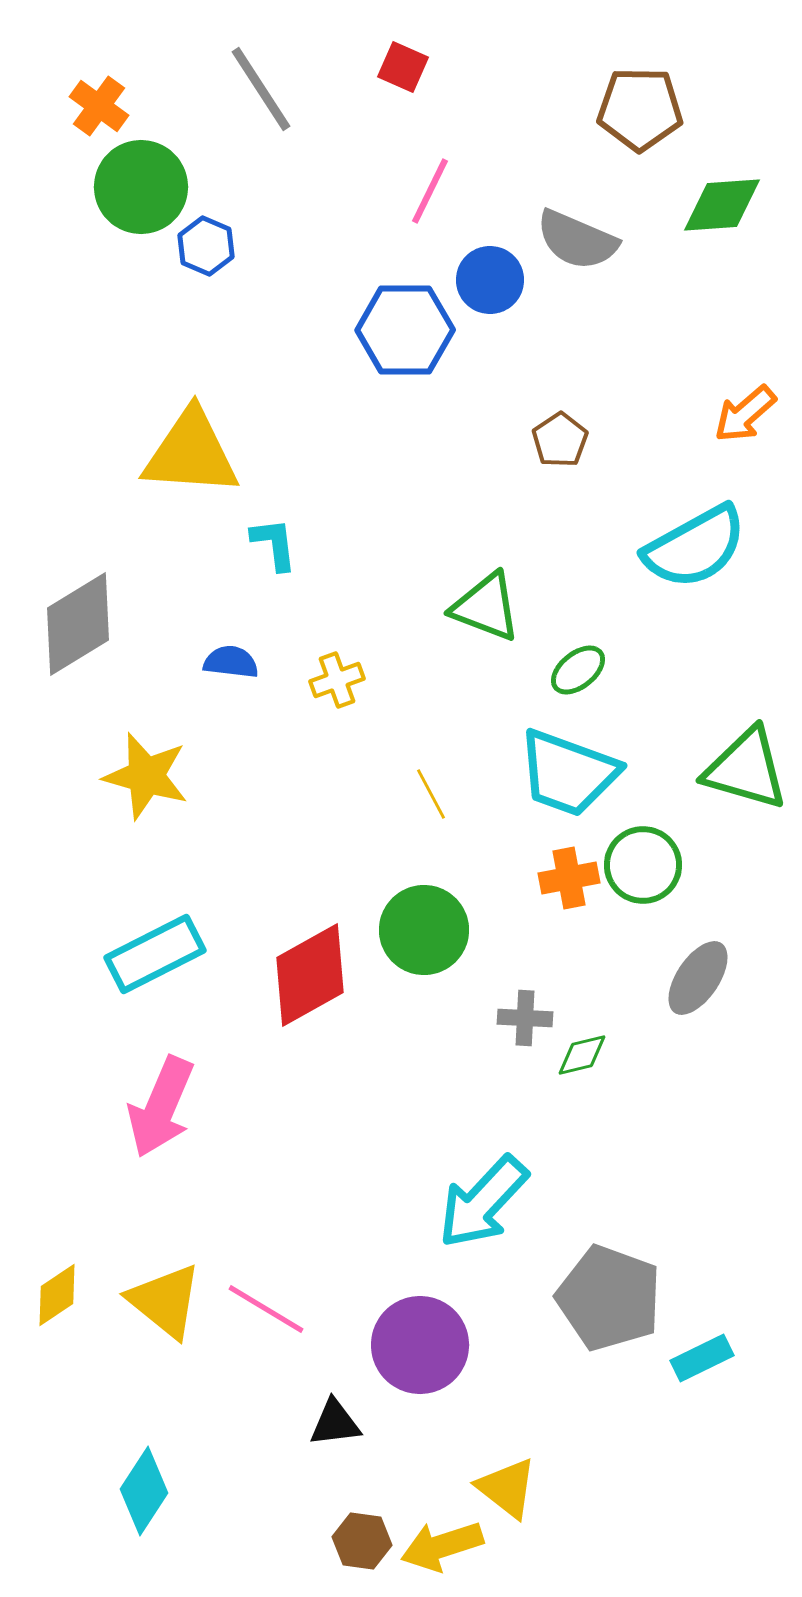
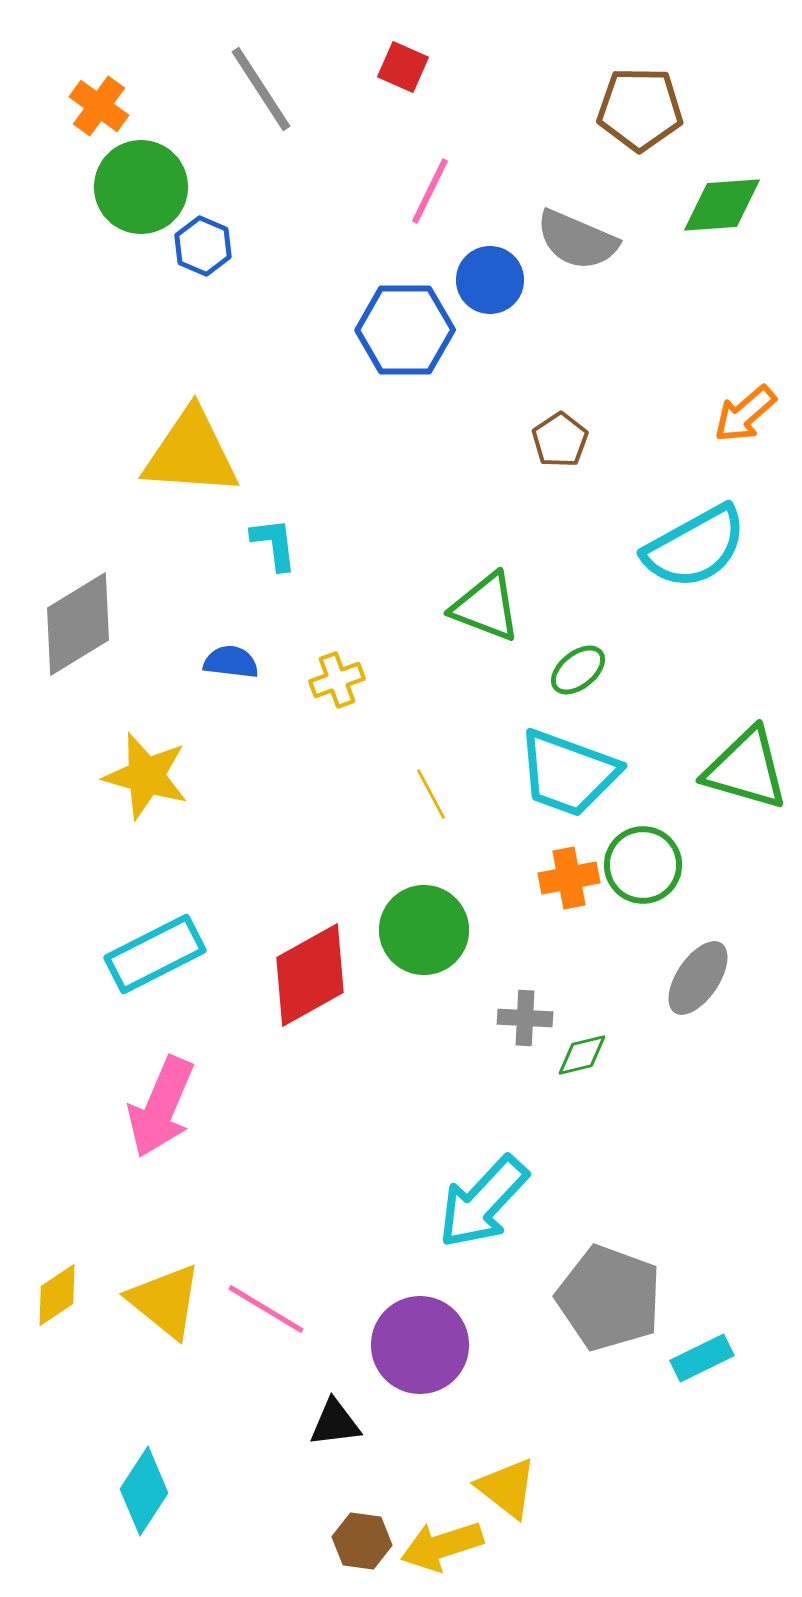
blue hexagon at (206, 246): moved 3 px left
